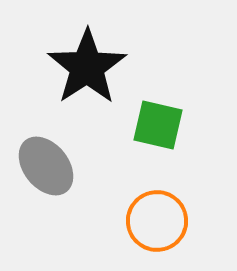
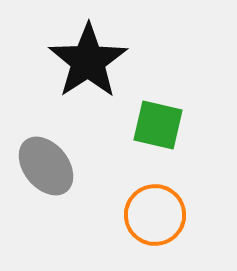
black star: moved 1 px right, 6 px up
orange circle: moved 2 px left, 6 px up
